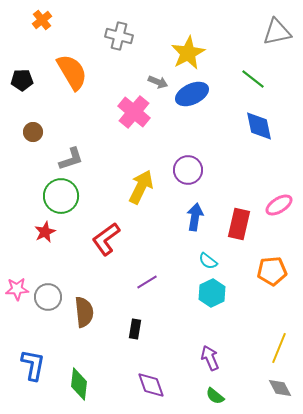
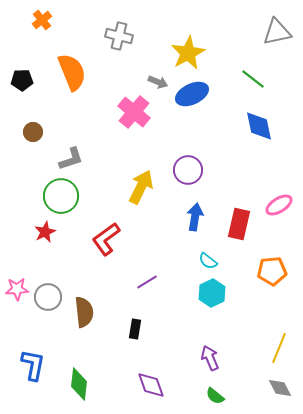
orange semicircle: rotated 9 degrees clockwise
